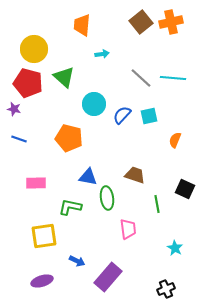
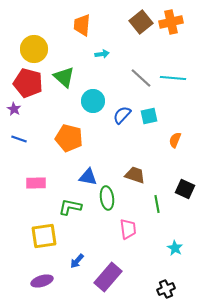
cyan circle: moved 1 px left, 3 px up
purple star: rotated 16 degrees clockwise
blue arrow: rotated 105 degrees clockwise
